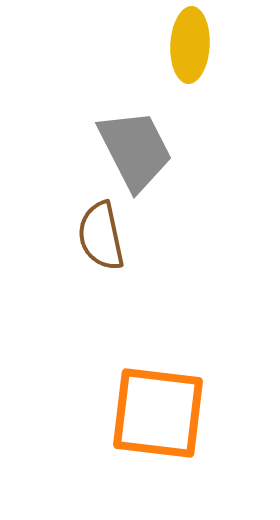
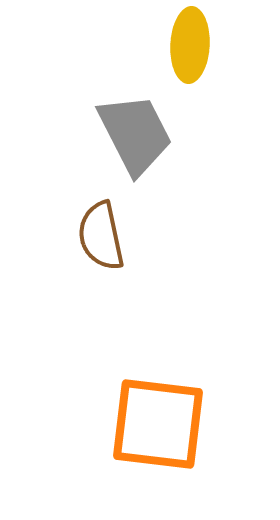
gray trapezoid: moved 16 px up
orange square: moved 11 px down
